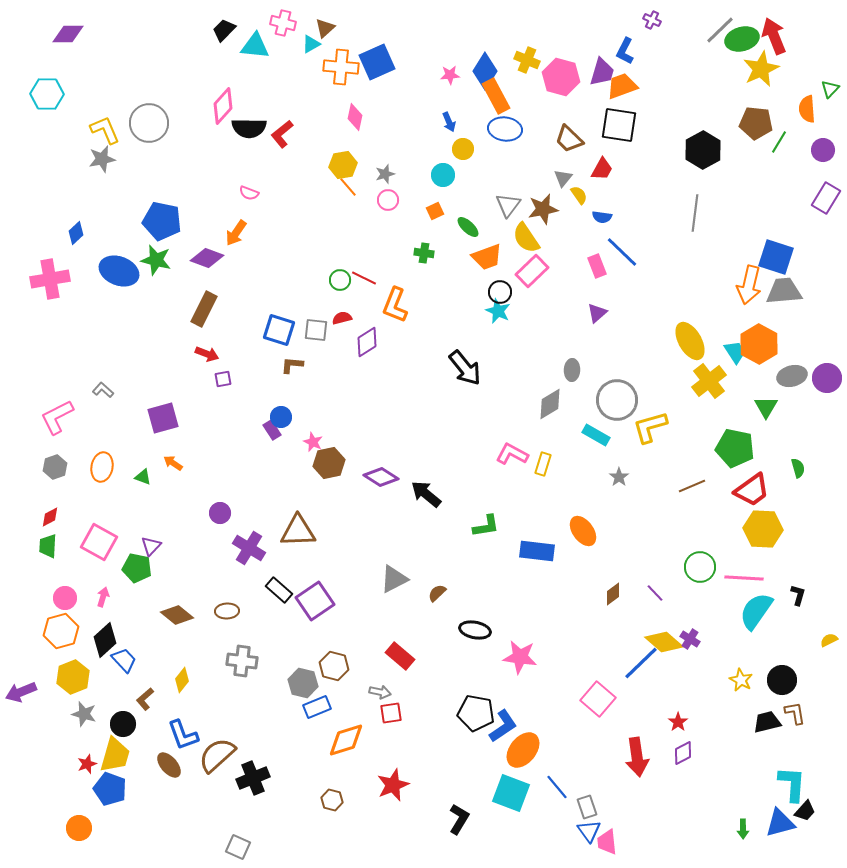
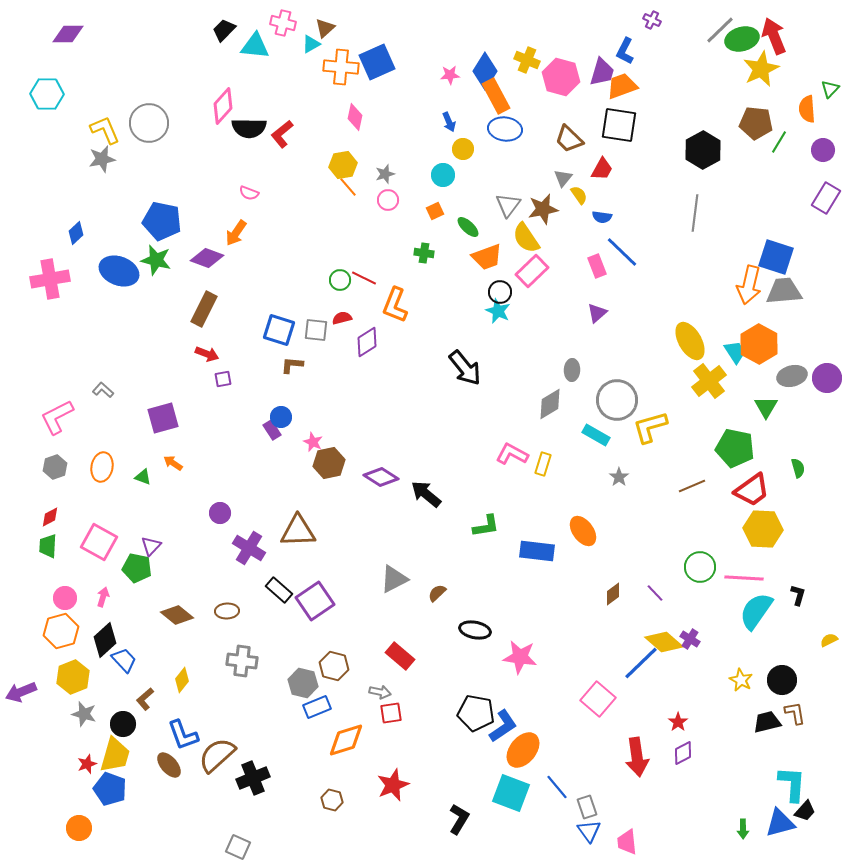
pink trapezoid at (607, 842): moved 20 px right
